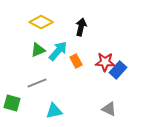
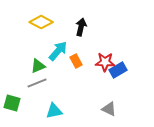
green triangle: moved 16 px down
blue rectangle: rotated 18 degrees clockwise
